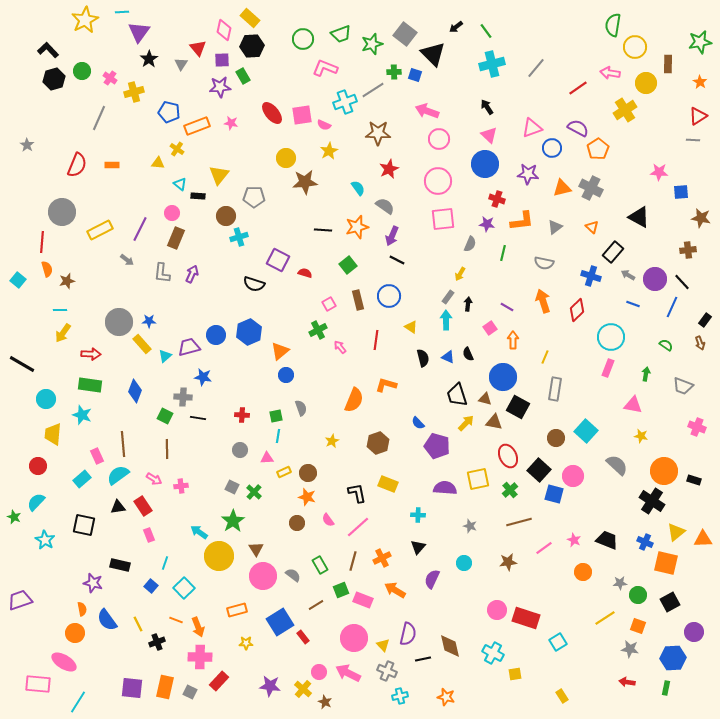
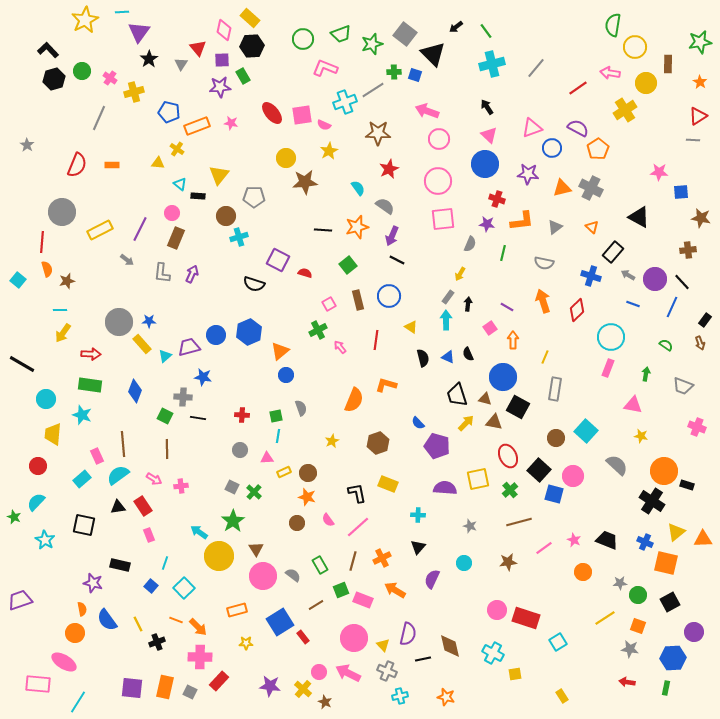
black rectangle at (694, 480): moved 7 px left, 5 px down
orange arrow at (198, 627): rotated 24 degrees counterclockwise
